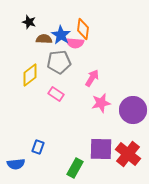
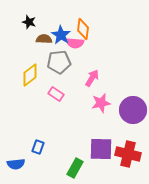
red cross: rotated 25 degrees counterclockwise
